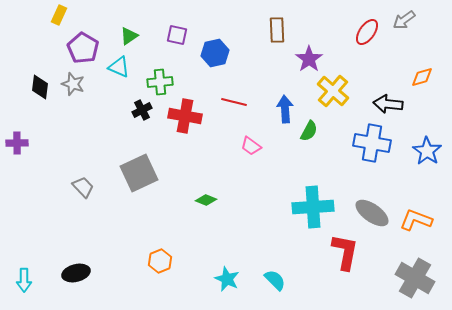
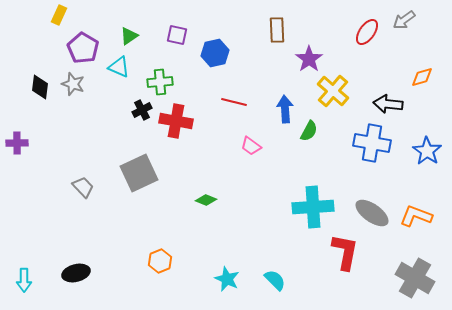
red cross: moved 9 px left, 5 px down
orange L-shape: moved 4 px up
